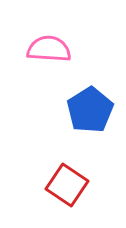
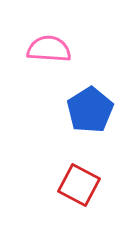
red square: moved 12 px right; rotated 6 degrees counterclockwise
